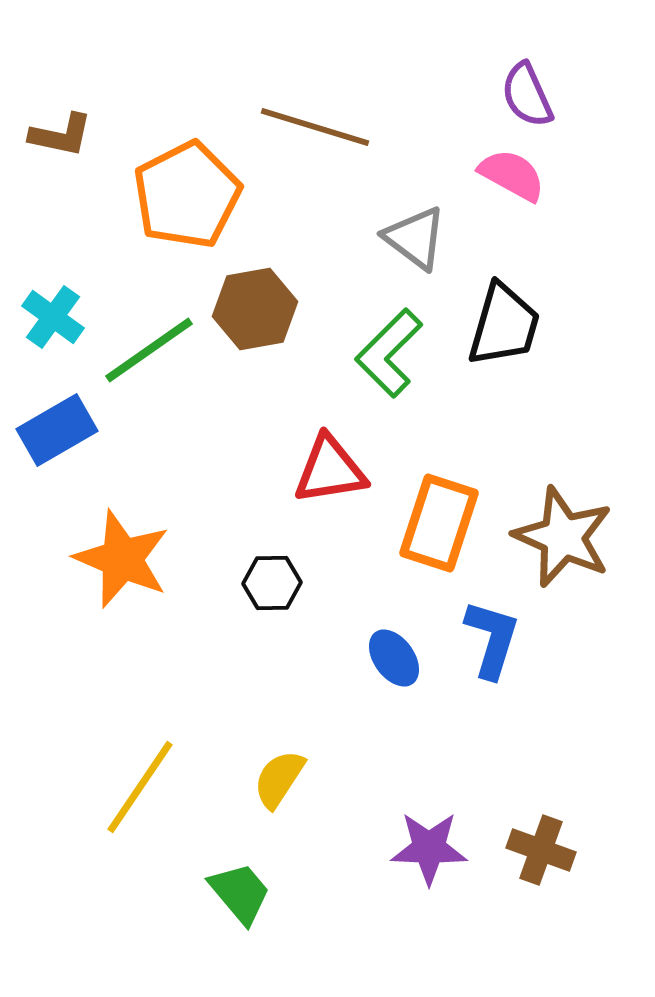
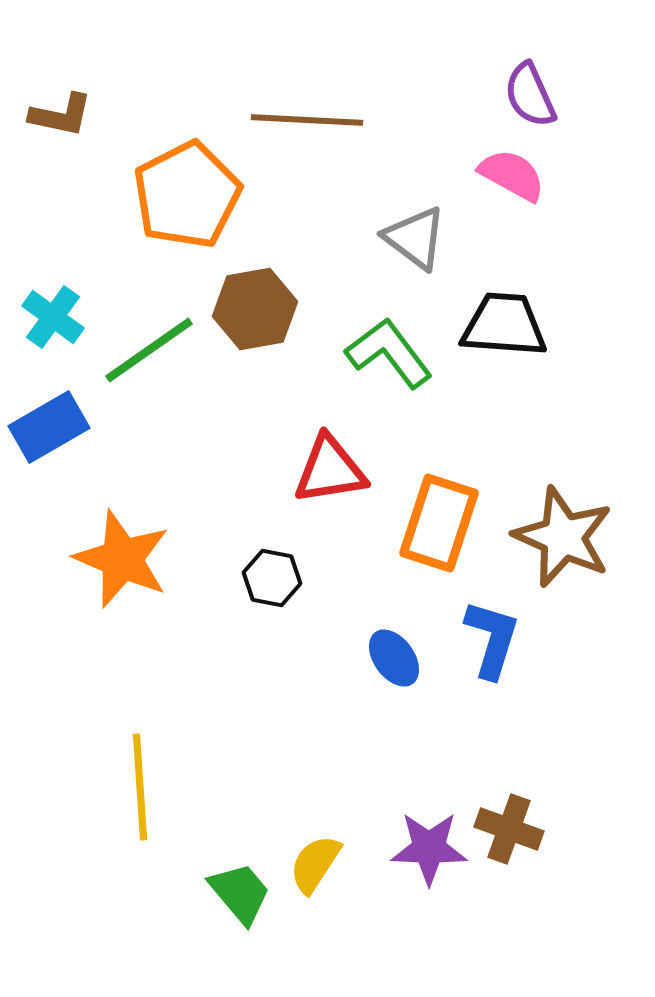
purple semicircle: moved 3 px right
brown line: moved 8 px left, 7 px up; rotated 14 degrees counterclockwise
brown L-shape: moved 20 px up
black trapezoid: rotated 102 degrees counterclockwise
green L-shape: rotated 98 degrees clockwise
blue rectangle: moved 8 px left, 3 px up
black hexagon: moved 5 px up; rotated 12 degrees clockwise
yellow semicircle: moved 36 px right, 85 px down
yellow line: rotated 38 degrees counterclockwise
brown cross: moved 32 px left, 21 px up
